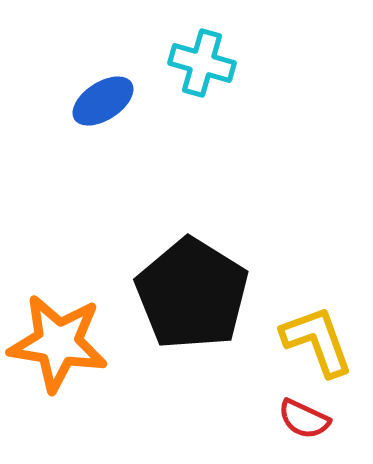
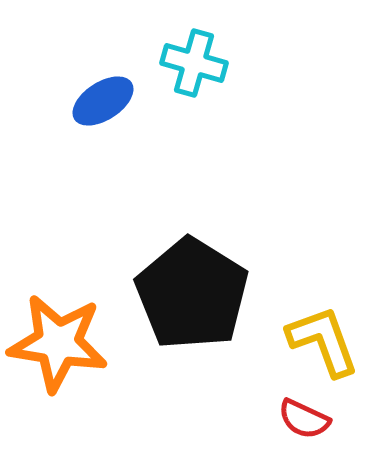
cyan cross: moved 8 px left
yellow L-shape: moved 6 px right
